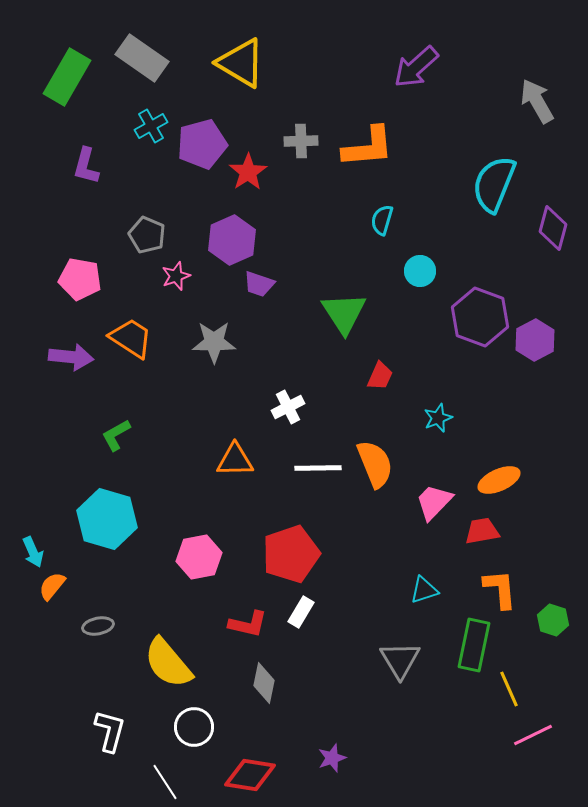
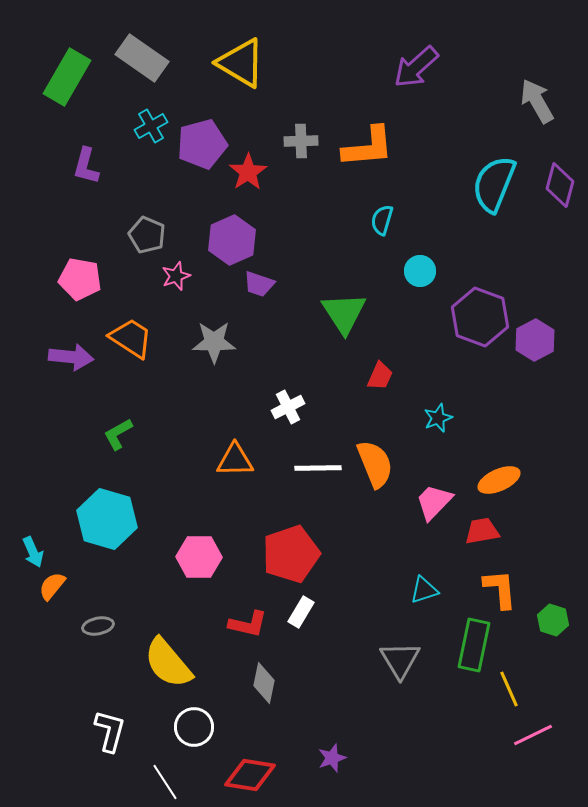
purple diamond at (553, 228): moved 7 px right, 43 px up
green L-shape at (116, 435): moved 2 px right, 1 px up
pink hexagon at (199, 557): rotated 12 degrees clockwise
